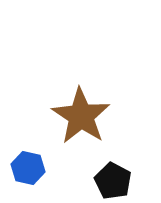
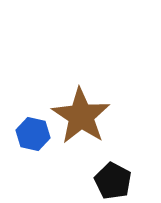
blue hexagon: moved 5 px right, 34 px up
